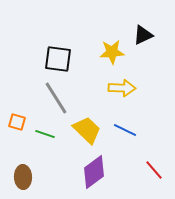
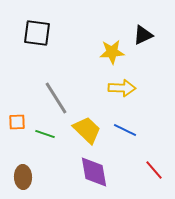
black square: moved 21 px left, 26 px up
orange square: rotated 18 degrees counterclockwise
purple diamond: rotated 64 degrees counterclockwise
